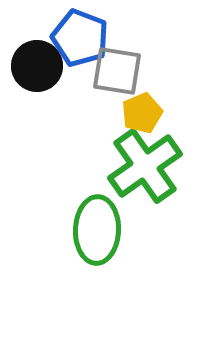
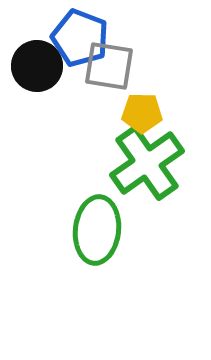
gray square: moved 8 px left, 5 px up
yellow pentagon: rotated 24 degrees clockwise
green cross: moved 2 px right, 3 px up
green ellipse: rotated 4 degrees clockwise
